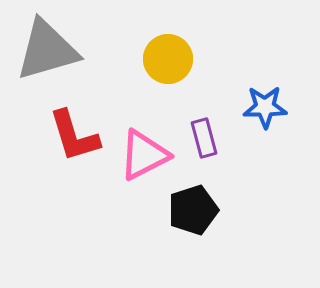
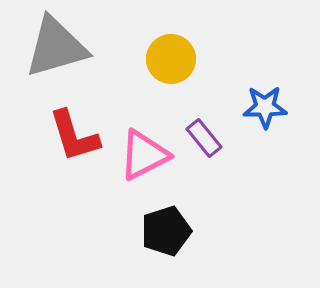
gray triangle: moved 9 px right, 3 px up
yellow circle: moved 3 px right
purple rectangle: rotated 24 degrees counterclockwise
black pentagon: moved 27 px left, 21 px down
